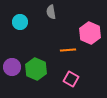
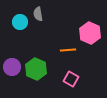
gray semicircle: moved 13 px left, 2 px down
